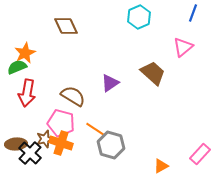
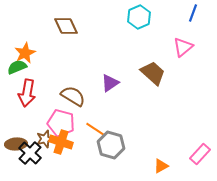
orange cross: moved 1 px up
